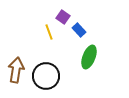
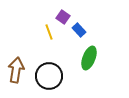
green ellipse: moved 1 px down
black circle: moved 3 px right
